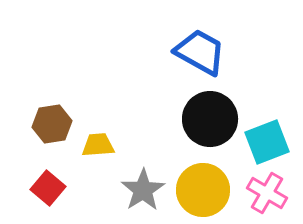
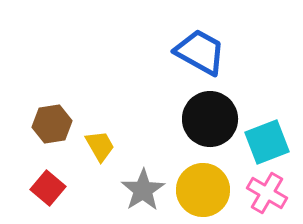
yellow trapezoid: moved 2 px right, 1 px down; rotated 64 degrees clockwise
